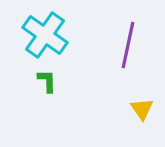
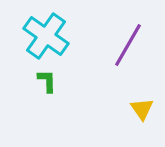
cyan cross: moved 1 px right, 1 px down
purple line: rotated 18 degrees clockwise
